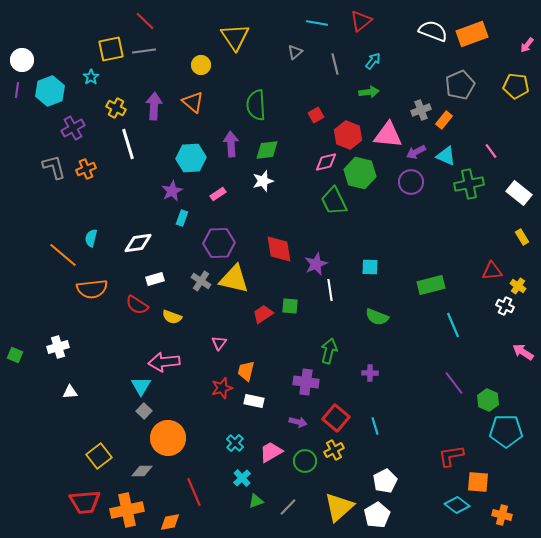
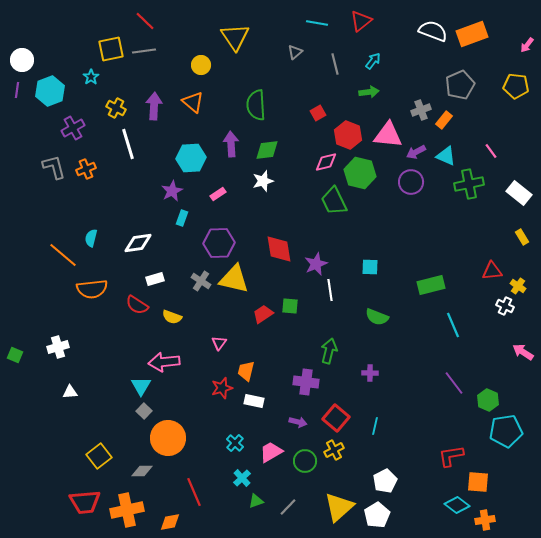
red square at (316, 115): moved 2 px right, 2 px up
cyan line at (375, 426): rotated 30 degrees clockwise
cyan pentagon at (506, 431): rotated 8 degrees counterclockwise
orange cross at (502, 515): moved 17 px left, 5 px down; rotated 24 degrees counterclockwise
